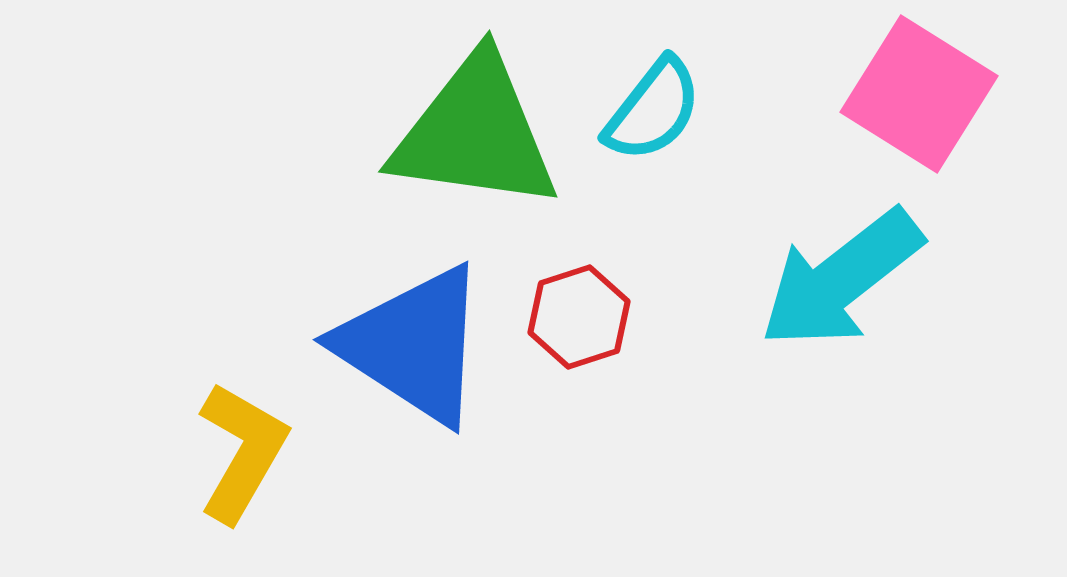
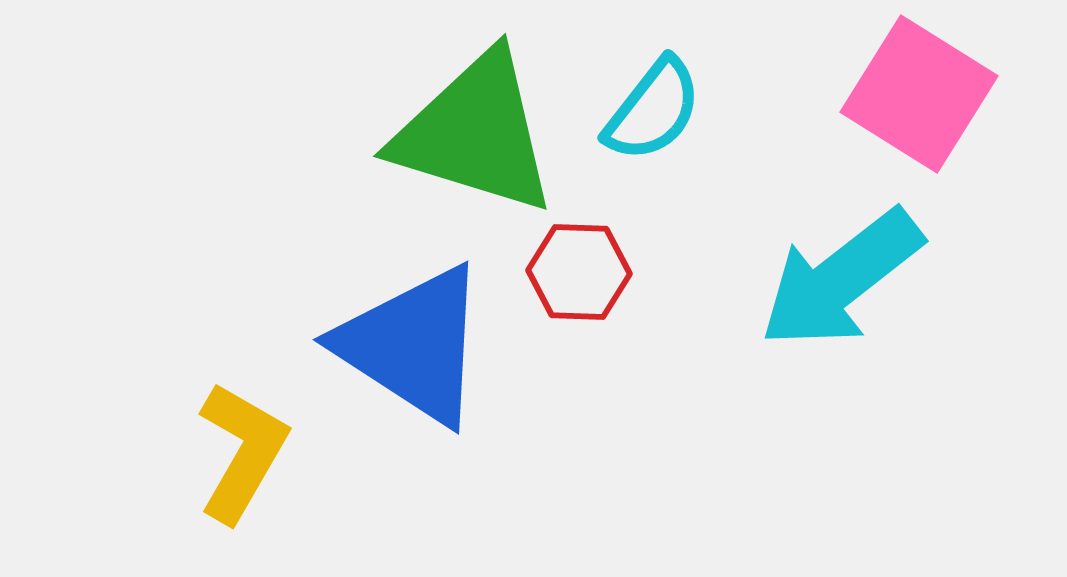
green triangle: rotated 9 degrees clockwise
red hexagon: moved 45 px up; rotated 20 degrees clockwise
